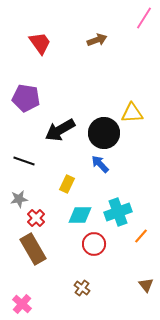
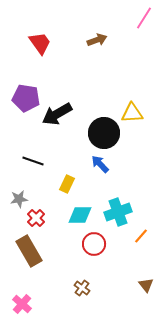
black arrow: moved 3 px left, 16 px up
black line: moved 9 px right
brown rectangle: moved 4 px left, 2 px down
